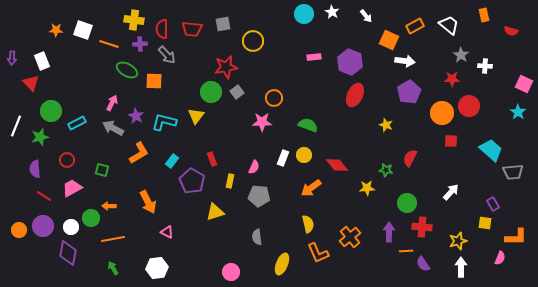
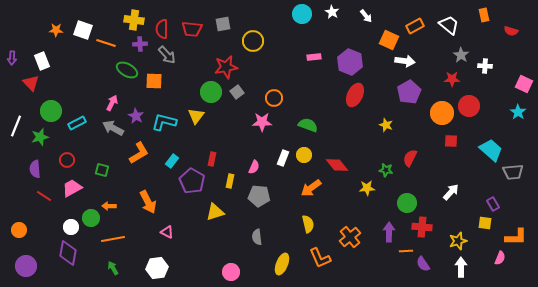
cyan circle at (304, 14): moved 2 px left
orange line at (109, 44): moved 3 px left, 1 px up
red rectangle at (212, 159): rotated 32 degrees clockwise
purple circle at (43, 226): moved 17 px left, 40 px down
orange L-shape at (318, 253): moved 2 px right, 5 px down
